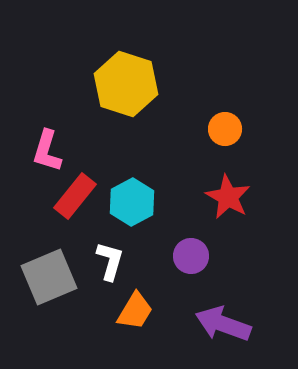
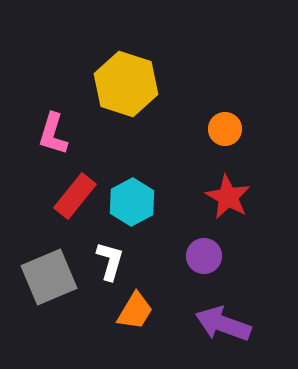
pink L-shape: moved 6 px right, 17 px up
purple circle: moved 13 px right
